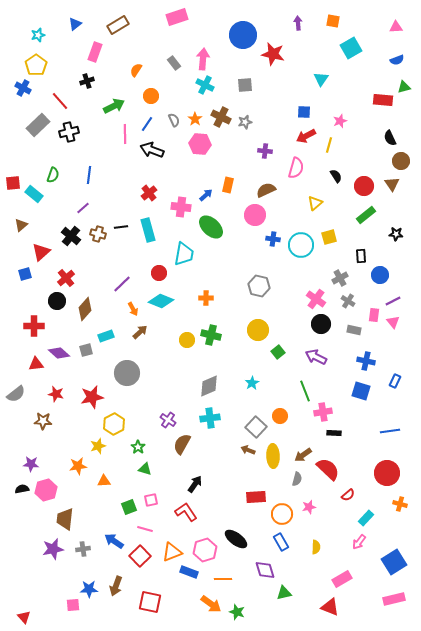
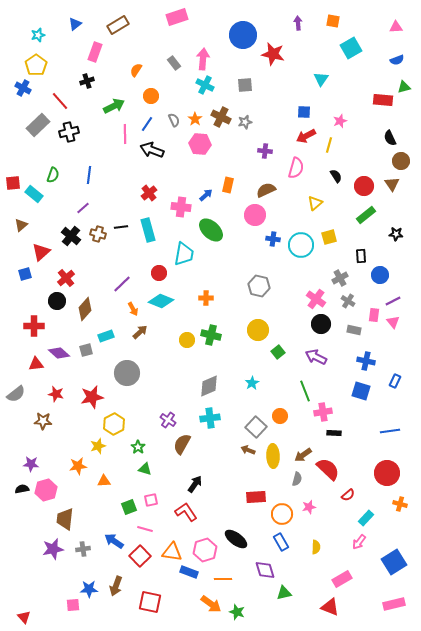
green ellipse at (211, 227): moved 3 px down
orange triangle at (172, 552): rotated 30 degrees clockwise
pink rectangle at (394, 599): moved 5 px down
